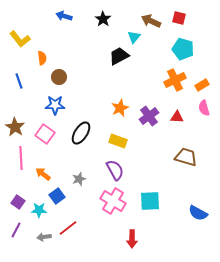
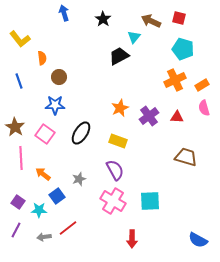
blue arrow: moved 3 px up; rotated 56 degrees clockwise
blue semicircle: moved 27 px down
